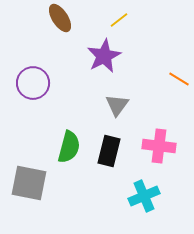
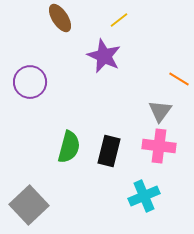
purple star: rotated 20 degrees counterclockwise
purple circle: moved 3 px left, 1 px up
gray triangle: moved 43 px right, 6 px down
gray square: moved 22 px down; rotated 36 degrees clockwise
